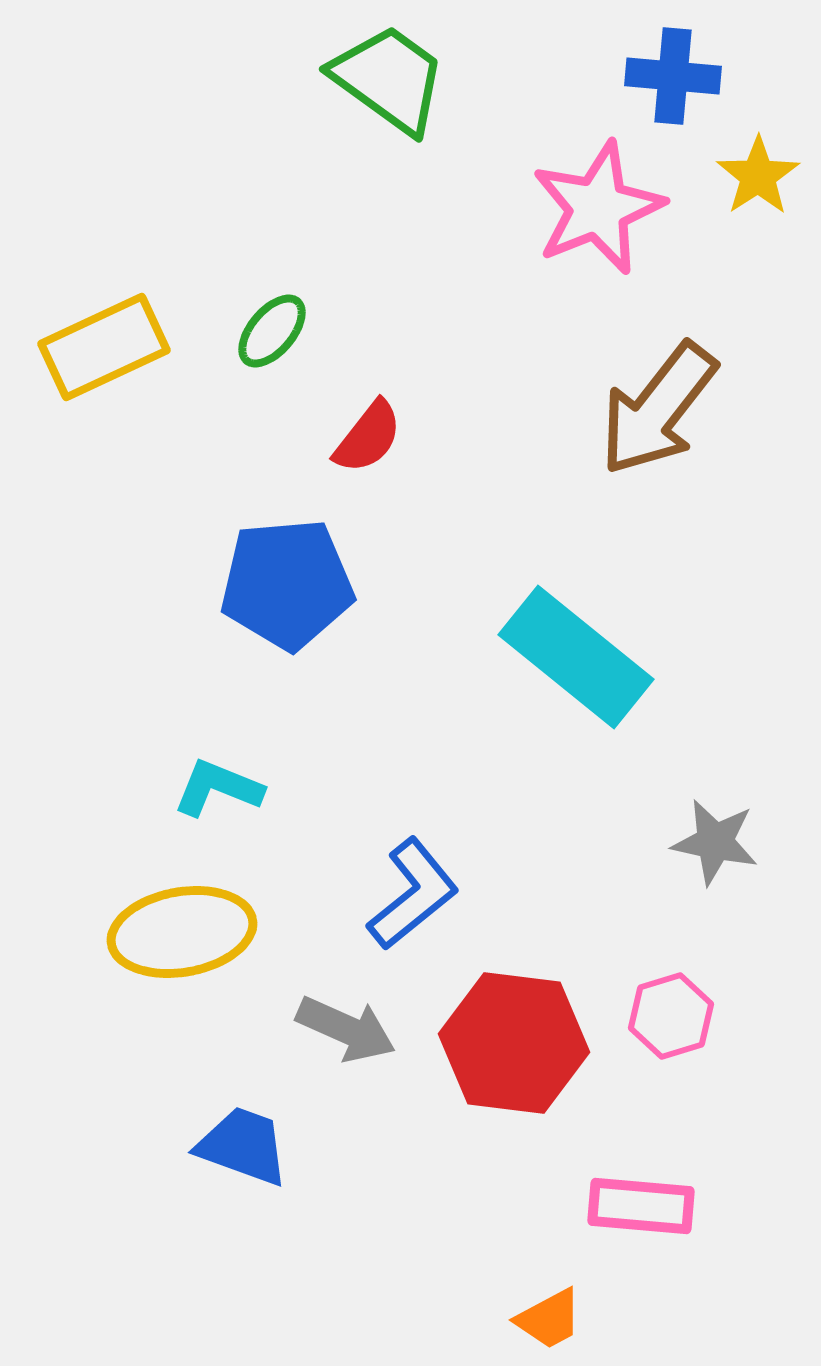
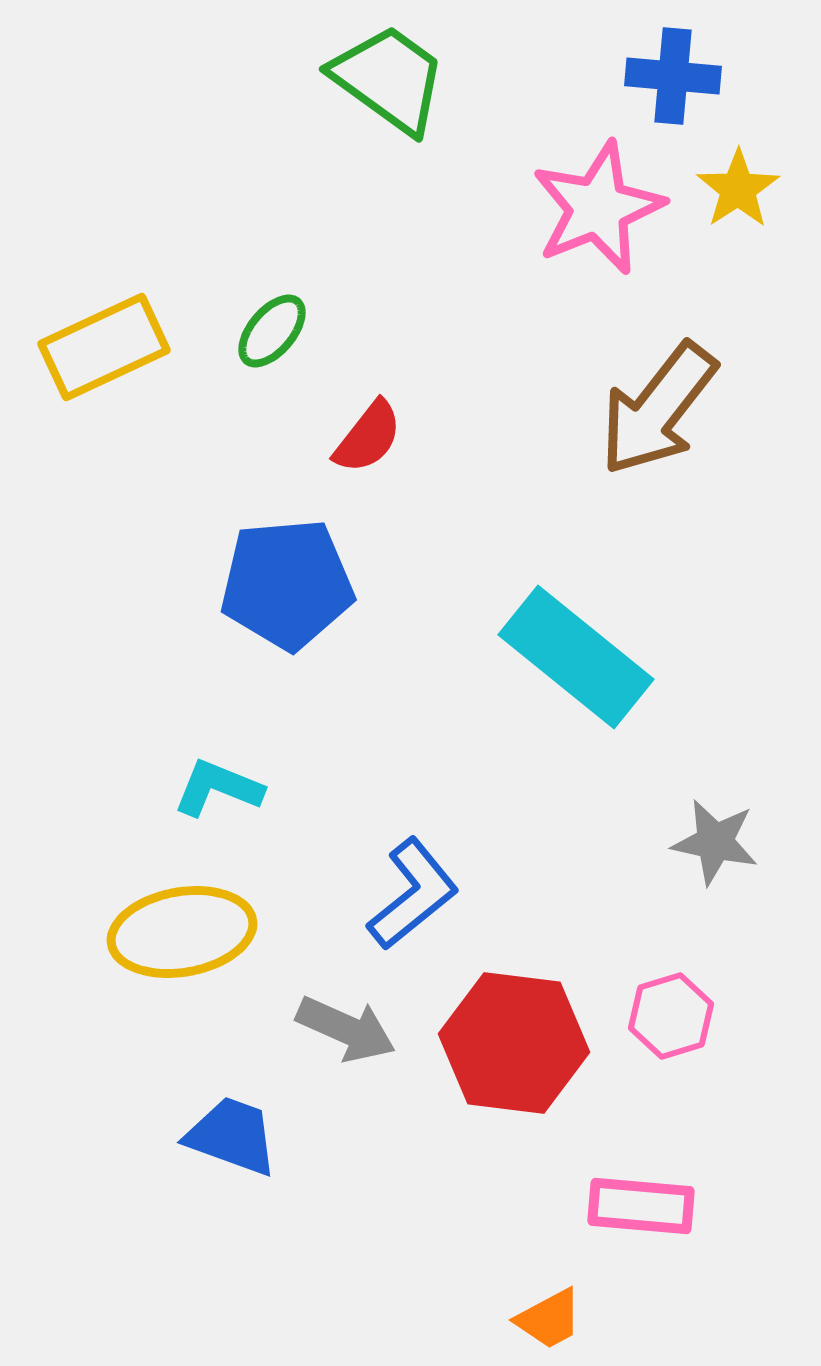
yellow star: moved 20 px left, 13 px down
blue trapezoid: moved 11 px left, 10 px up
